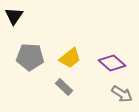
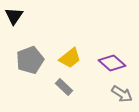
gray pentagon: moved 3 px down; rotated 24 degrees counterclockwise
